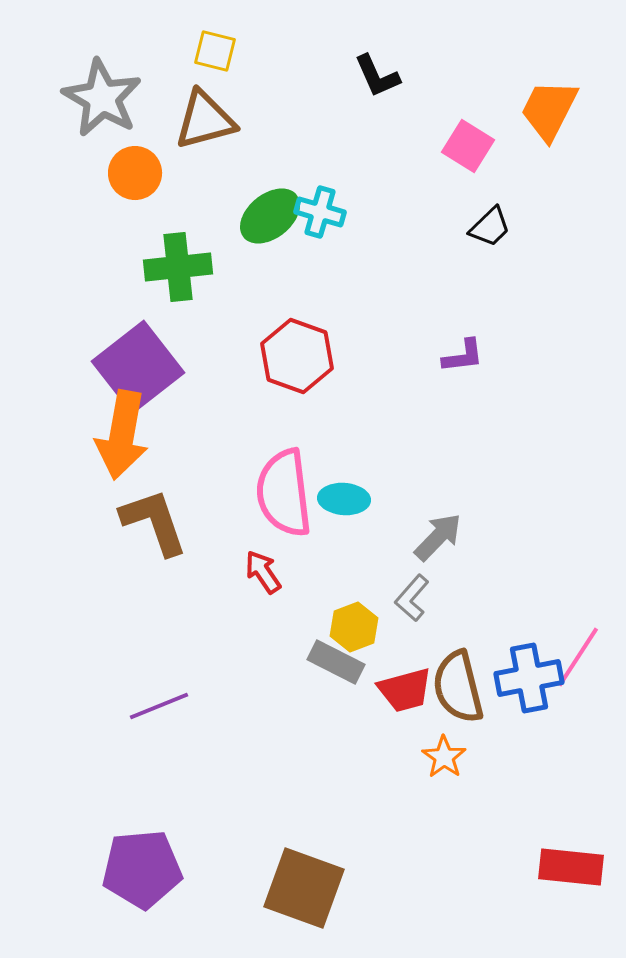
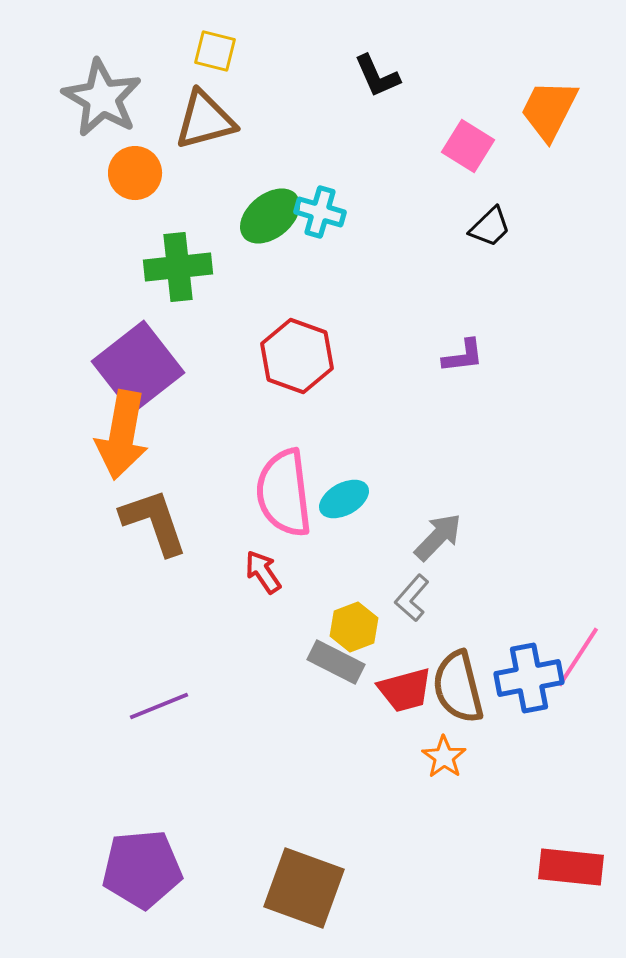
cyan ellipse: rotated 33 degrees counterclockwise
